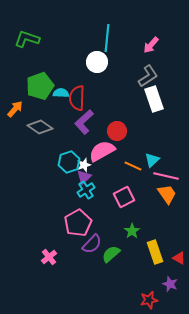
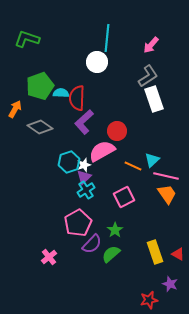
orange arrow: rotated 12 degrees counterclockwise
green star: moved 17 px left, 1 px up
red triangle: moved 1 px left, 4 px up
